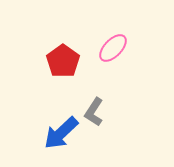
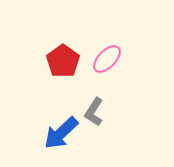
pink ellipse: moved 6 px left, 11 px down
